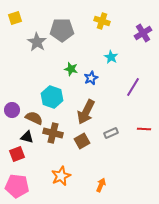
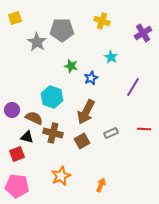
green star: moved 3 px up
